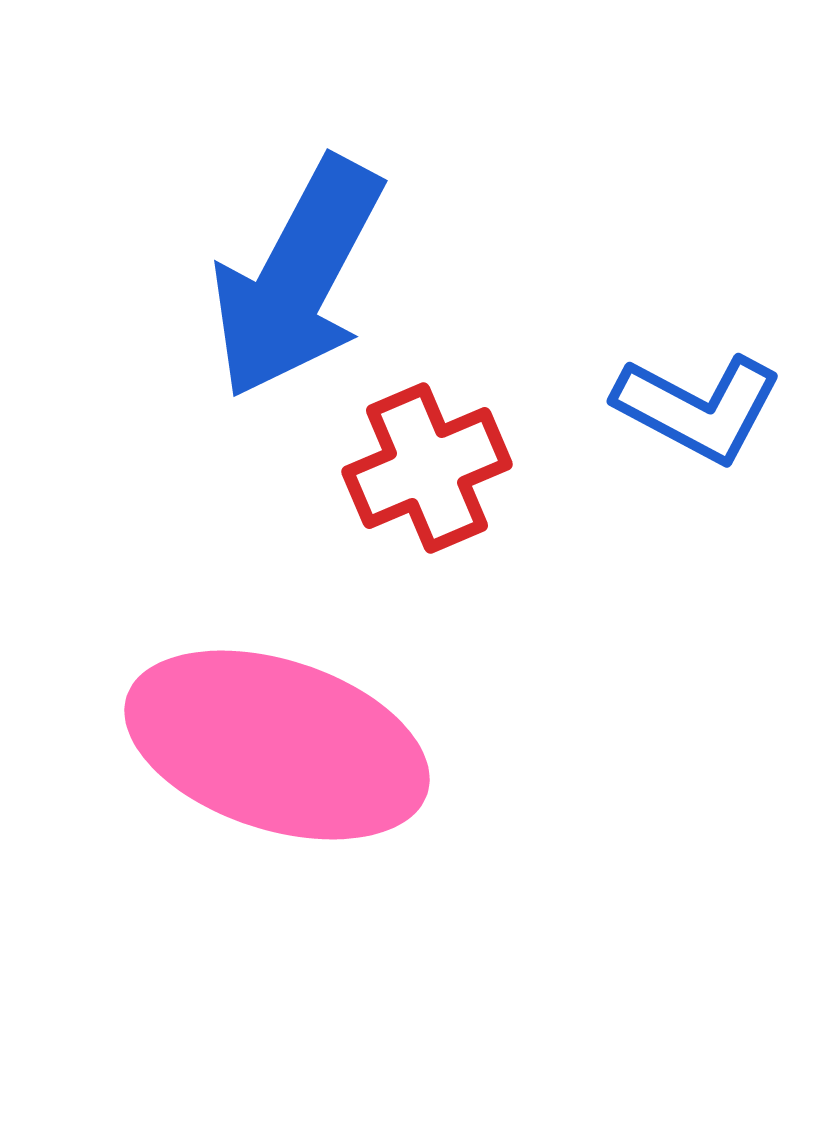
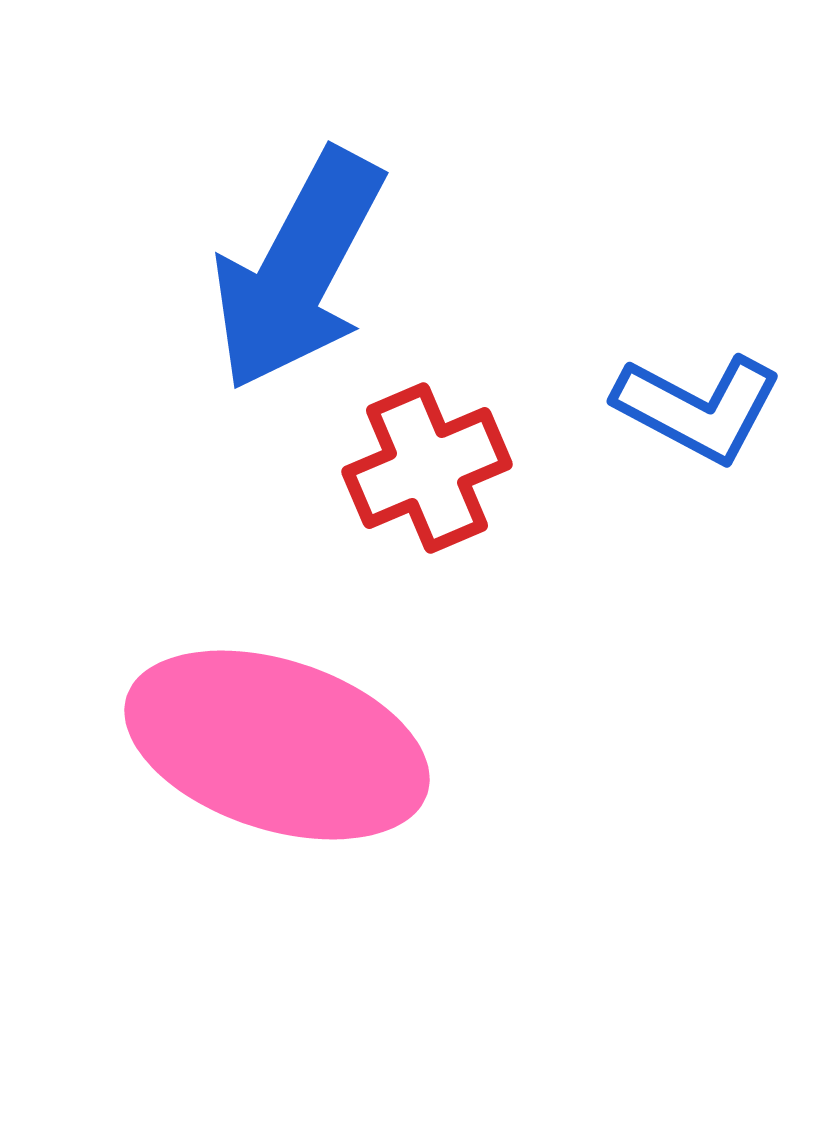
blue arrow: moved 1 px right, 8 px up
